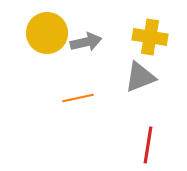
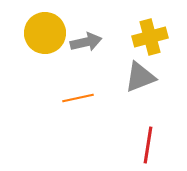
yellow circle: moved 2 px left
yellow cross: rotated 24 degrees counterclockwise
